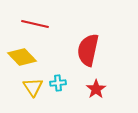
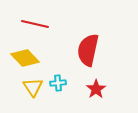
yellow diamond: moved 3 px right, 1 px down
